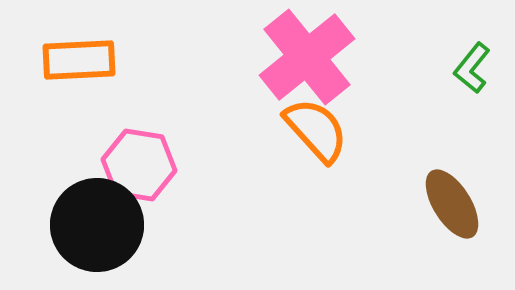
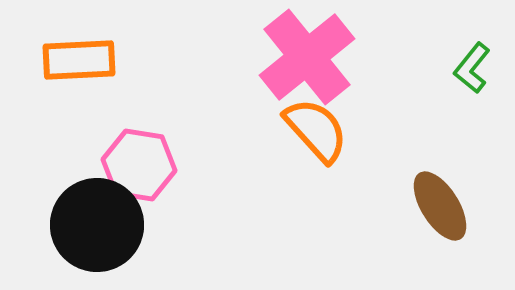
brown ellipse: moved 12 px left, 2 px down
